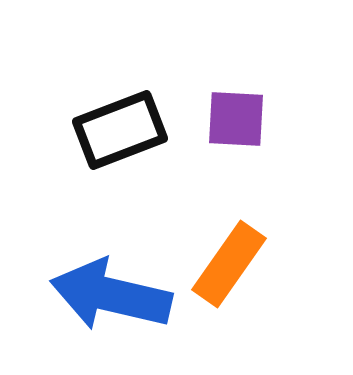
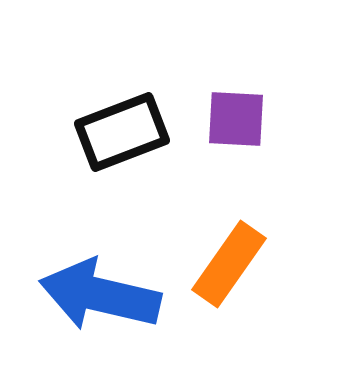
black rectangle: moved 2 px right, 2 px down
blue arrow: moved 11 px left
